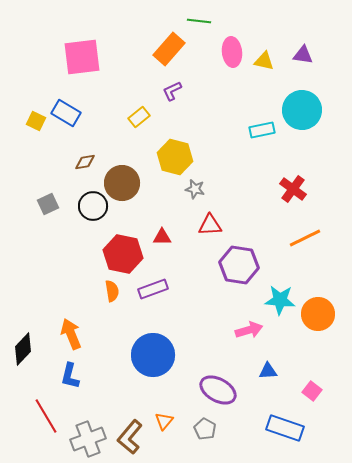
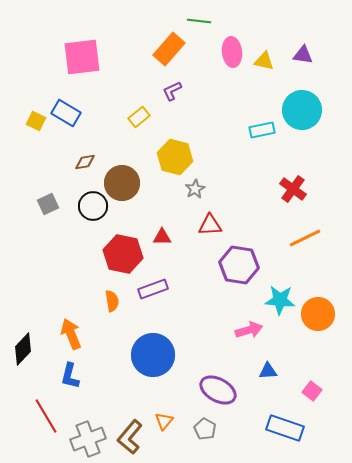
gray star at (195, 189): rotated 30 degrees clockwise
orange semicircle at (112, 291): moved 10 px down
